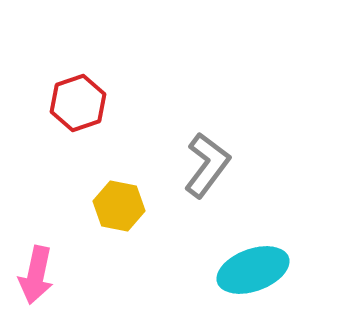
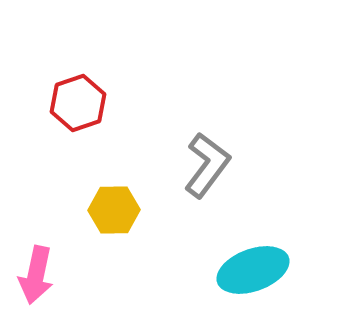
yellow hexagon: moved 5 px left, 4 px down; rotated 12 degrees counterclockwise
